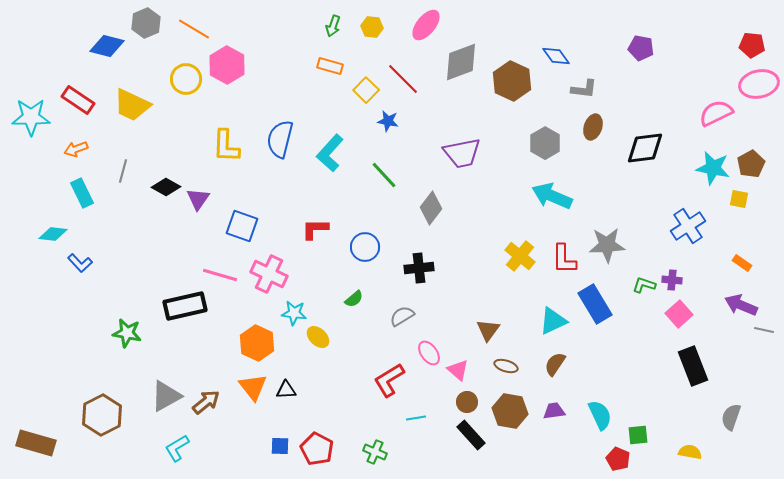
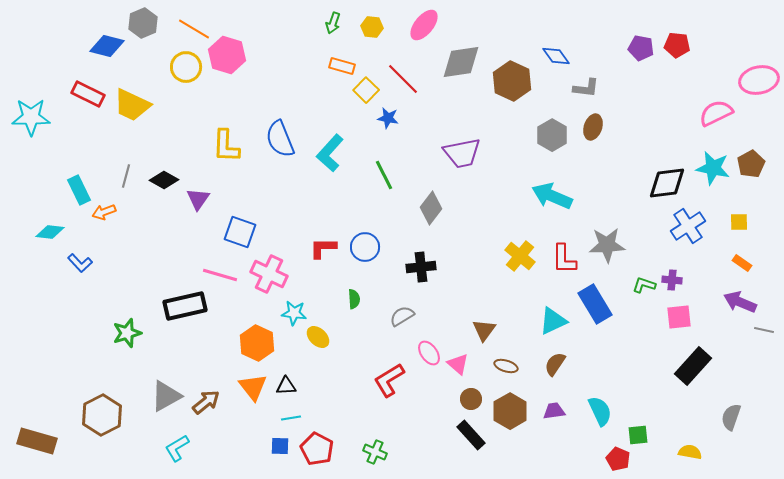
gray hexagon at (146, 23): moved 3 px left
pink ellipse at (426, 25): moved 2 px left
green arrow at (333, 26): moved 3 px up
red pentagon at (752, 45): moved 75 px left
gray diamond at (461, 62): rotated 12 degrees clockwise
pink hexagon at (227, 65): moved 10 px up; rotated 12 degrees counterclockwise
orange rectangle at (330, 66): moved 12 px right
yellow circle at (186, 79): moved 12 px up
pink ellipse at (759, 84): moved 4 px up
gray L-shape at (584, 89): moved 2 px right, 1 px up
red rectangle at (78, 100): moved 10 px right, 6 px up; rotated 8 degrees counterclockwise
blue star at (388, 121): moved 3 px up
blue semicircle at (280, 139): rotated 36 degrees counterclockwise
gray hexagon at (545, 143): moved 7 px right, 8 px up
black diamond at (645, 148): moved 22 px right, 35 px down
orange arrow at (76, 149): moved 28 px right, 63 px down
gray line at (123, 171): moved 3 px right, 5 px down
green line at (384, 175): rotated 16 degrees clockwise
black diamond at (166, 187): moved 2 px left, 7 px up
cyan rectangle at (82, 193): moved 3 px left, 3 px up
yellow square at (739, 199): moved 23 px down; rotated 12 degrees counterclockwise
blue square at (242, 226): moved 2 px left, 6 px down
red L-shape at (315, 229): moved 8 px right, 19 px down
cyan diamond at (53, 234): moved 3 px left, 2 px up
black cross at (419, 268): moved 2 px right, 1 px up
green semicircle at (354, 299): rotated 54 degrees counterclockwise
purple arrow at (741, 305): moved 1 px left, 3 px up
pink square at (679, 314): moved 3 px down; rotated 36 degrees clockwise
brown triangle at (488, 330): moved 4 px left
green star at (127, 333): rotated 28 degrees counterclockwise
black rectangle at (693, 366): rotated 63 degrees clockwise
pink triangle at (458, 370): moved 6 px up
black triangle at (286, 390): moved 4 px up
brown circle at (467, 402): moved 4 px right, 3 px up
brown hexagon at (510, 411): rotated 20 degrees clockwise
cyan semicircle at (600, 415): moved 4 px up
cyan line at (416, 418): moved 125 px left
brown rectangle at (36, 443): moved 1 px right, 2 px up
